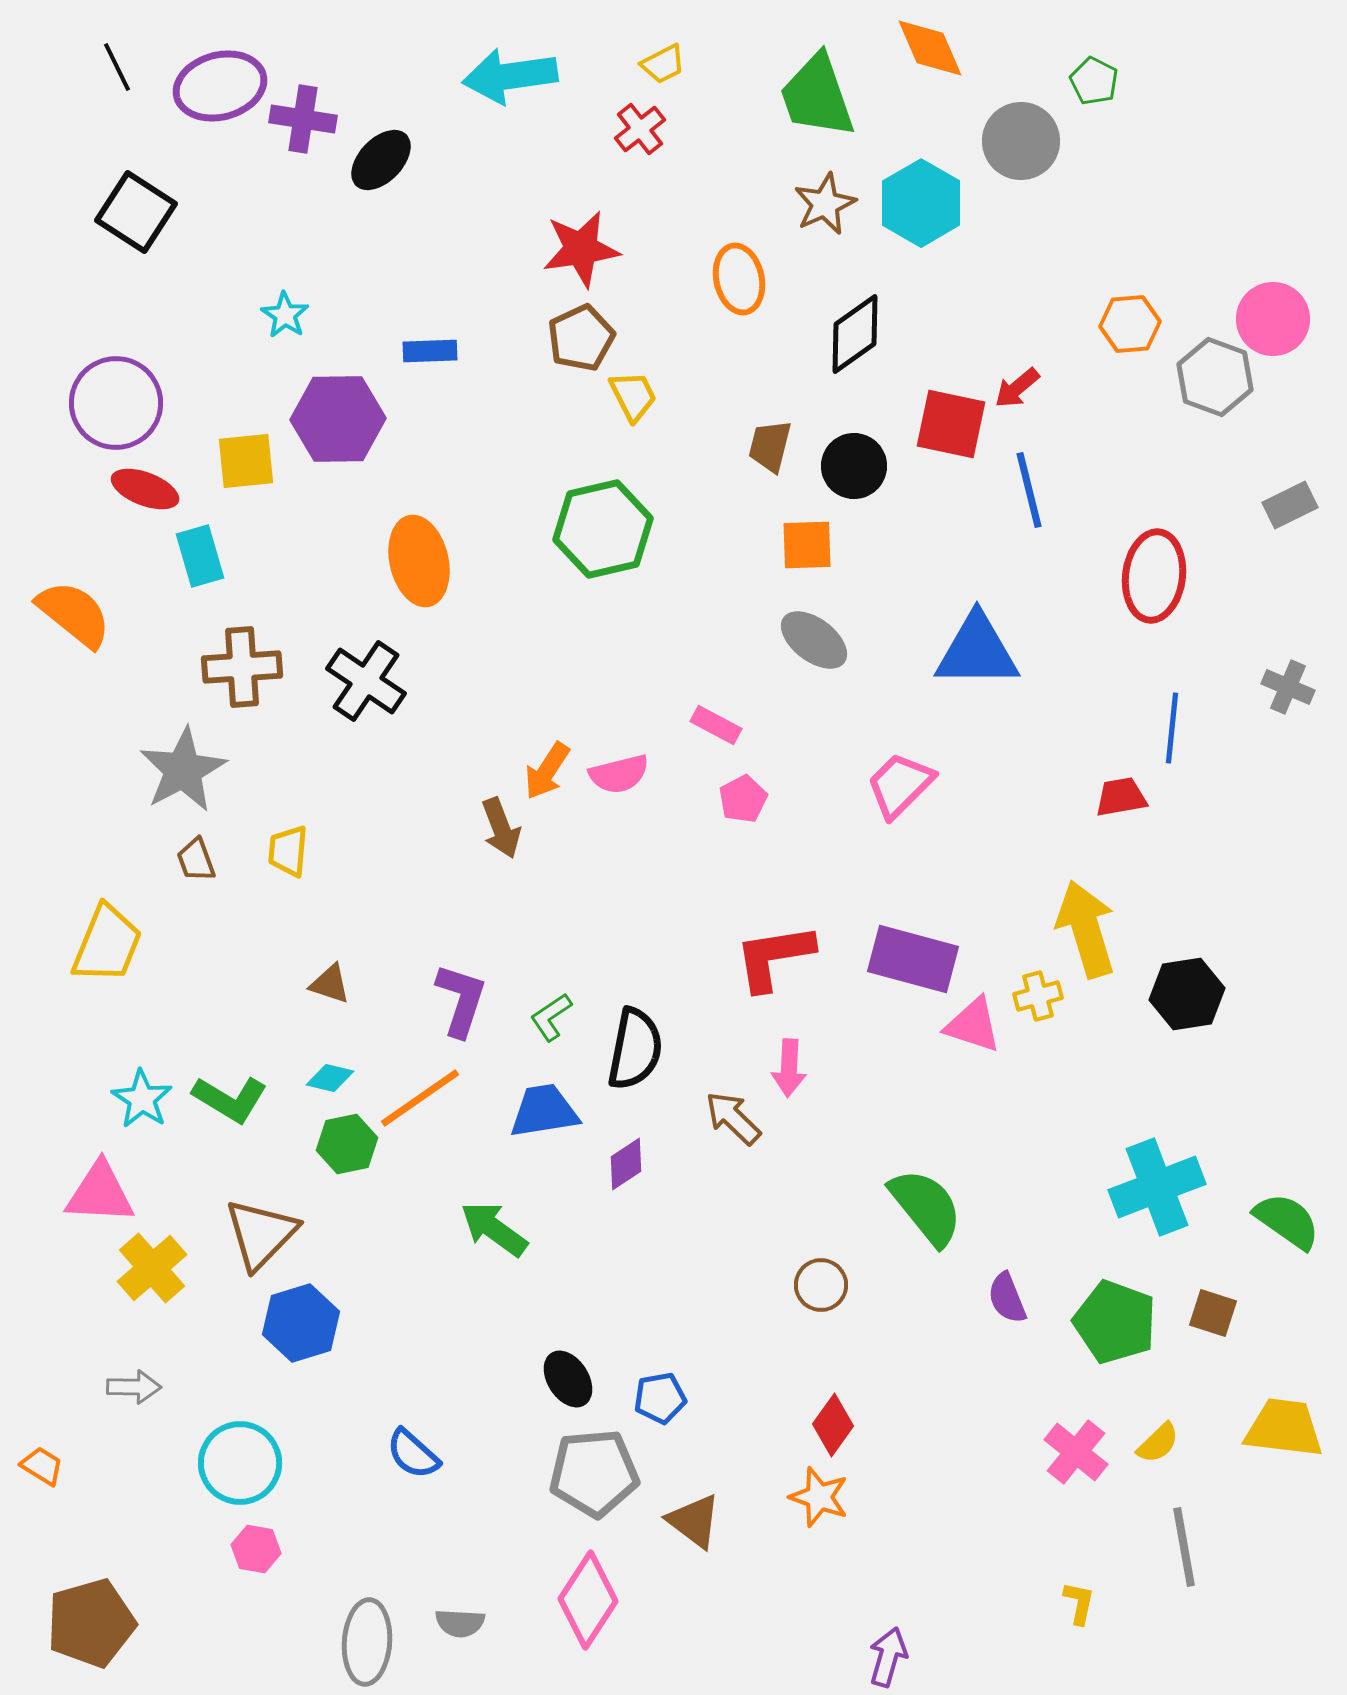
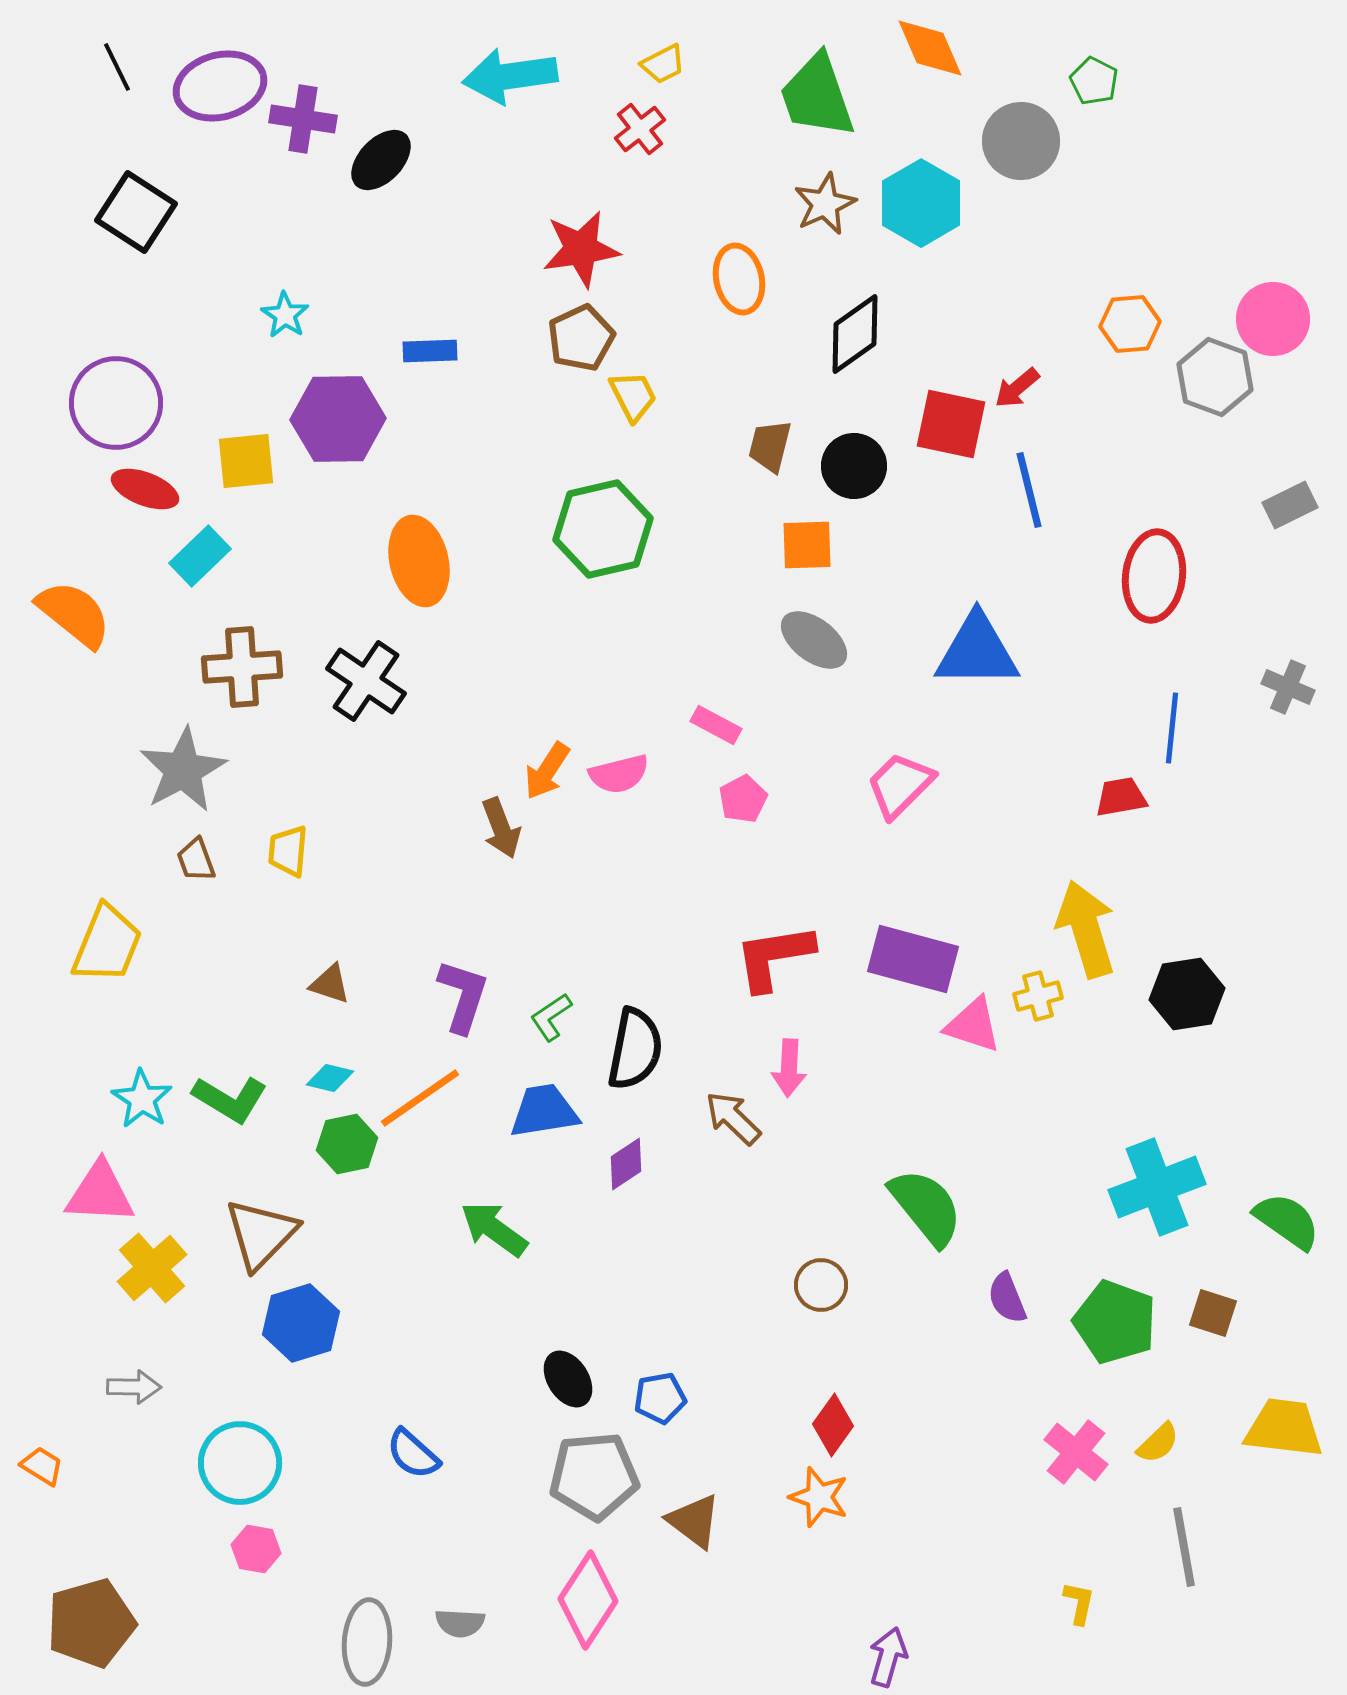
cyan rectangle at (200, 556): rotated 62 degrees clockwise
purple L-shape at (461, 1000): moved 2 px right, 4 px up
gray pentagon at (594, 1473): moved 3 px down
